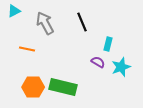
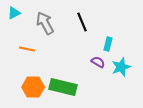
cyan triangle: moved 2 px down
